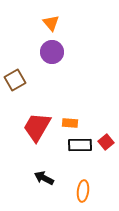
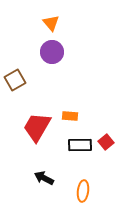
orange rectangle: moved 7 px up
